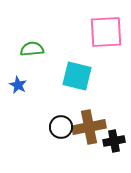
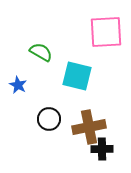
green semicircle: moved 9 px right, 3 px down; rotated 35 degrees clockwise
black circle: moved 12 px left, 8 px up
black cross: moved 12 px left, 8 px down; rotated 10 degrees clockwise
